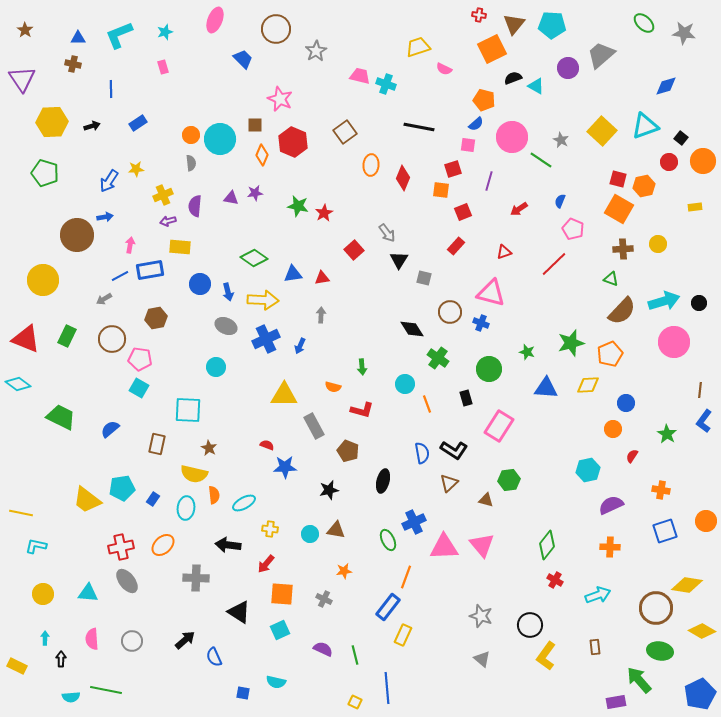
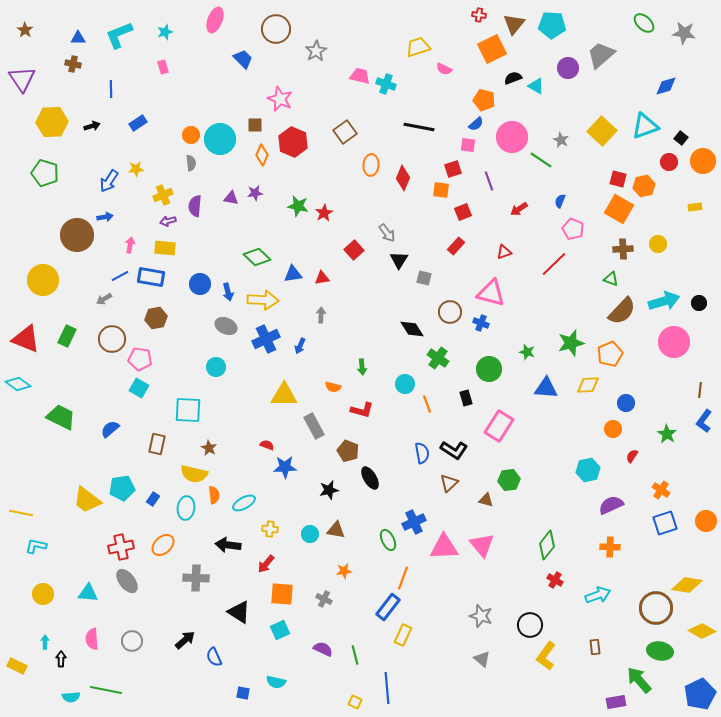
purple line at (489, 181): rotated 36 degrees counterclockwise
yellow rectangle at (180, 247): moved 15 px left, 1 px down
green diamond at (254, 258): moved 3 px right, 1 px up; rotated 8 degrees clockwise
blue rectangle at (150, 270): moved 1 px right, 7 px down; rotated 20 degrees clockwise
black ellipse at (383, 481): moved 13 px left, 3 px up; rotated 45 degrees counterclockwise
orange cross at (661, 490): rotated 24 degrees clockwise
blue square at (665, 531): moved 8 px up
orange line at (406, 577): moved 3 px left, 1 px down
cyan arrow at (45, 638): moved 4 px down
